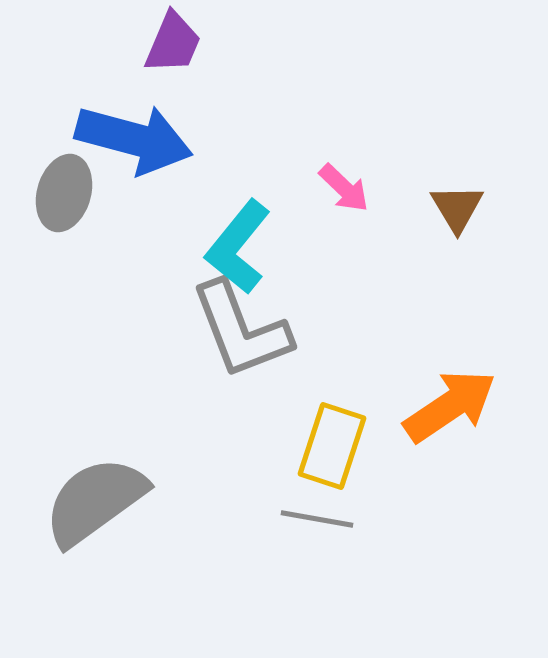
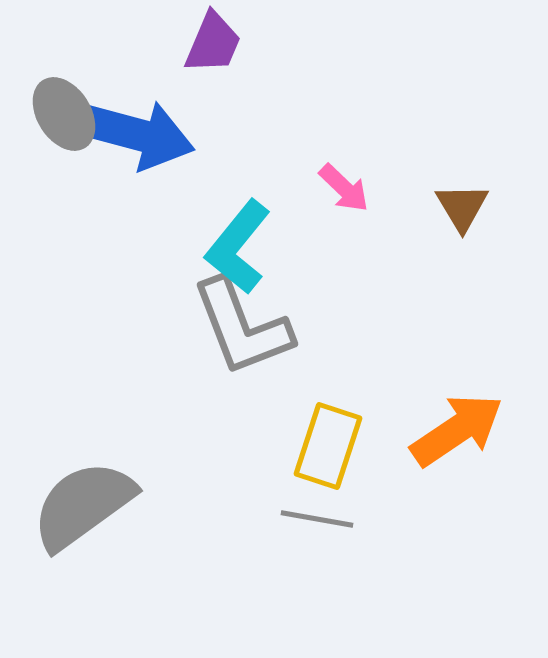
purple trapezoid: moved 40 px right
blue arrow: moved 2 px right, 5 px up
gray ellipse: moved 79 px up; rotated 48 degrees counterclockwise
brown triangle: moved 5 px right, 1 px up
gray L-shape: moved 1 px right, 3 px up
orange arrow: moved 7 px right, 24 px down
yellow rectangle: moved 4 px left
gray semicircle: moved 12 px left, 4 px down
